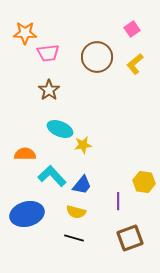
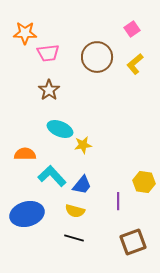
yellow semicircle: moved 1 px left, 1 px up
brown square: moved 3 px right, 4 px down
